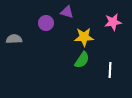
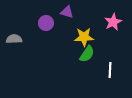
pink star: rotated 18 degrees counterclockwise
green semicircle: moved 5 px right, 6 px up
